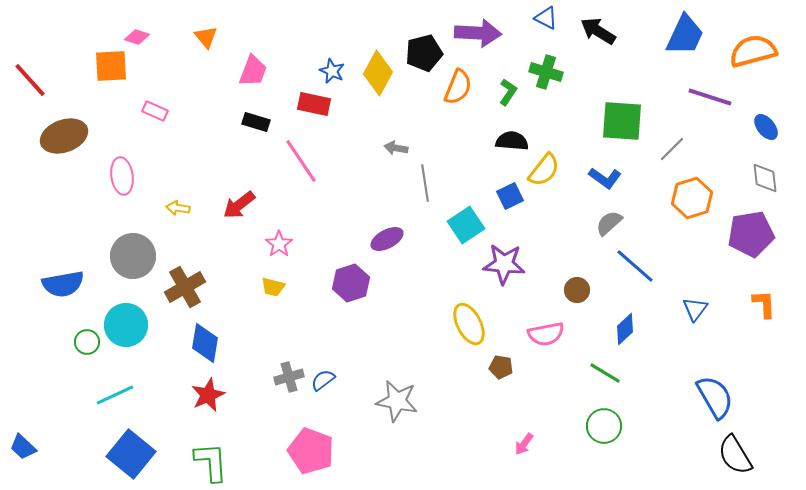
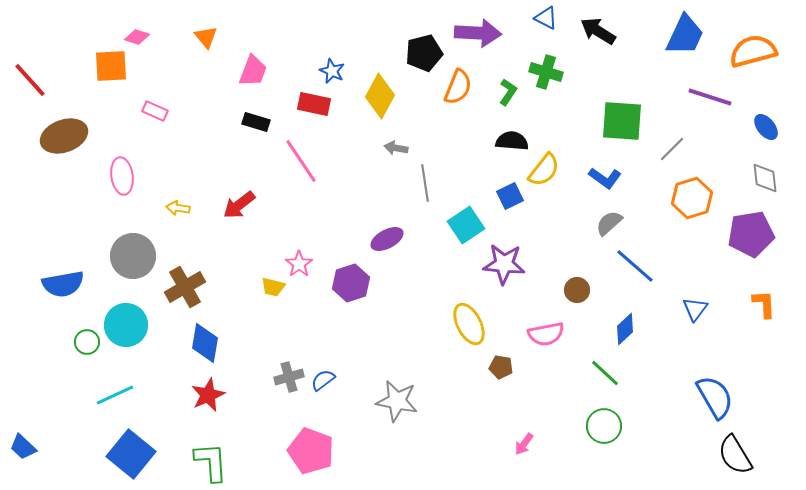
yellow diamond at (378, 73): moved 2 px right, 23 px down
pink star at (279, 244): moved 20 px right, 20 px down
green line at (605, 373): rotated 12 degrees clockwise
